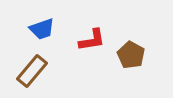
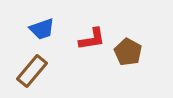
red L-shape: moved 1 px up
brown pentagon: moved 3 px left, 3 px up
